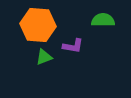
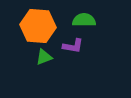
green semicircle: moved 19 px left
orange hexagon: moved 1 px down
